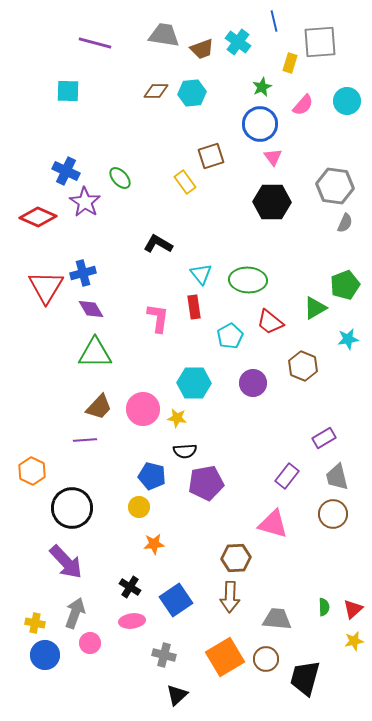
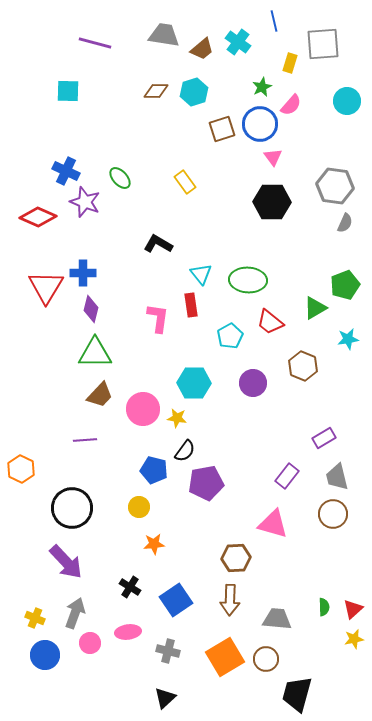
gray square at (320, 42): moved 3 px right, 2 px down
brown trapezoid at (202, 49): rotated 20 degrees counterclockwise
cyan hexagon at (192, 93): moved 2 px right, 1 px up; rotated 12 degrees counterclockwise
pink semicircle at (303, 105): moved 12 px left
brown square at (211, 156): moved 11 px right, 27 px up
purple star at (85, 202): rotated 12 degrees counterclockwise
blue cross at (83, 273): rotated 15 degrees clockwise
red rectangle at (194, 307): moved 3 px left, 2 px up
purple diamond at (91, 309): rotated 44 degrees clockwise
brown trapezoid at (99, 407): moved 1 px right, 12 px up
black semicircle at (185, 451): rotated 50 degrees counterclockwise
orange hexagon at (32, 471): moved 11 px left, 2 px up
blue pentagon at (152, 476): moved 2 px right, 6 px up
brown arrow at (230, 597): moved 3 px down
pink ellipse at (132, 621): moved 4 px left, 11 px down
yellow cross at (35, 623): moved 5 px up; rotated 12 degrees clockwise
yellow star at (354, 641): moved 2 px up
gray cross at (164, 655): moved 4 px right, 4 px up
black trapezoid at (305, 678): moved 8 px left, 16 px down
black triangle at (177, 695): moved 12 px left, 3 px down
